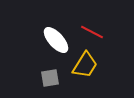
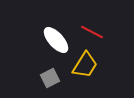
gray square: rotated 18 degrees counterclockwise
